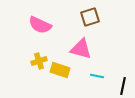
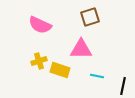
pink triangle: rotated 15 degrees counterclockwise
